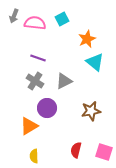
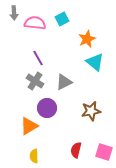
gray arrow: moved 3 px up; rotated 24 degrees counterclockwise
purple line: rotated 42 degrees clockwise
gray triangle: moved 1 px down
